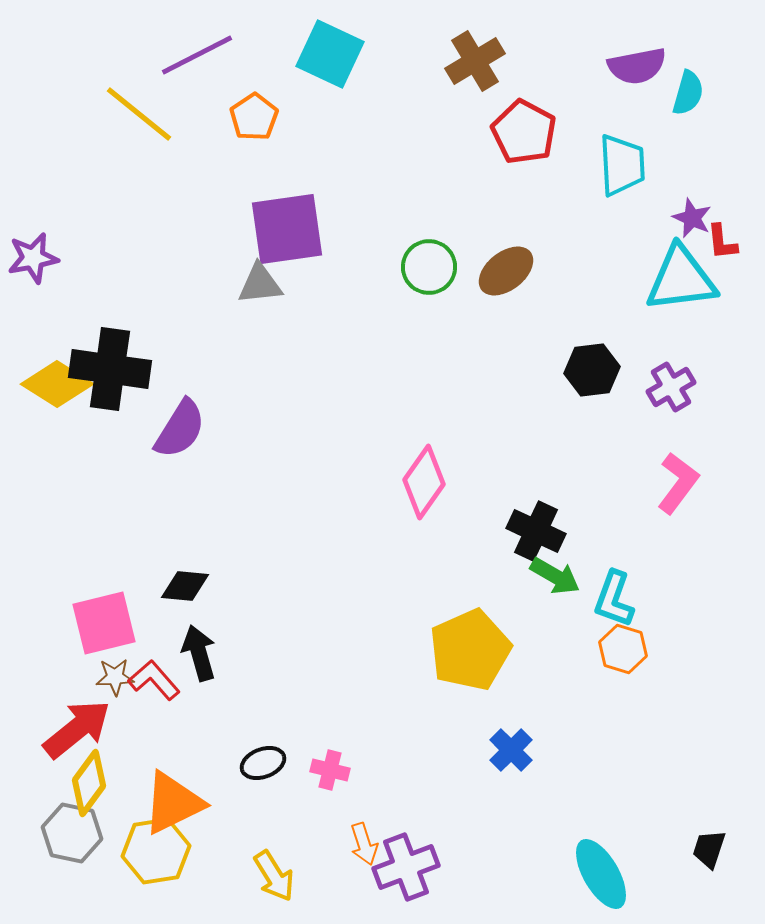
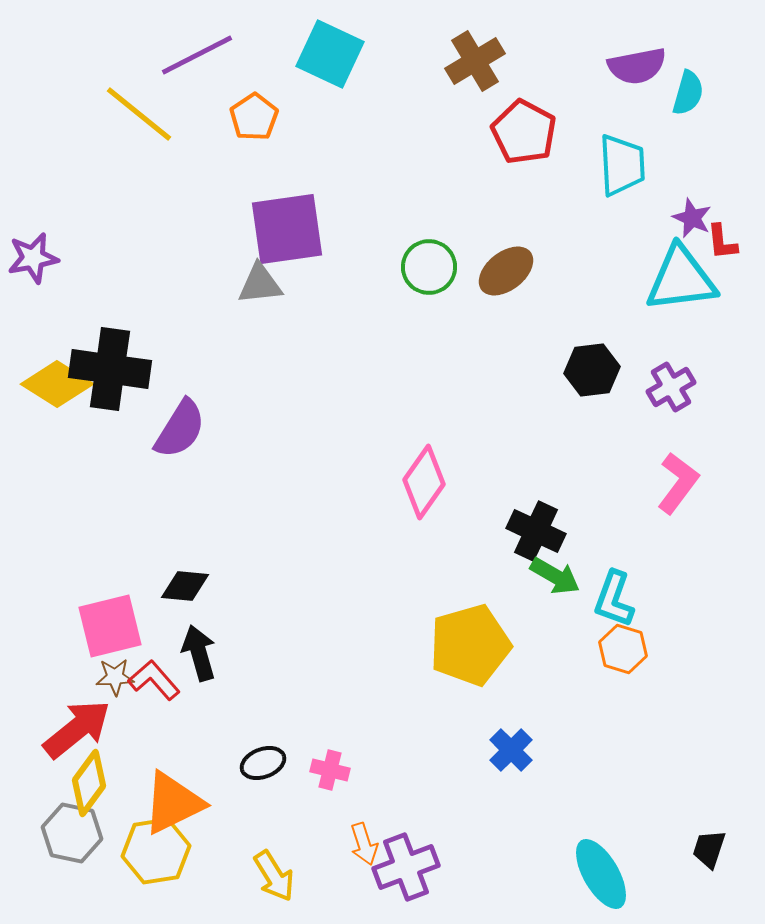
pink square at (104, 623): moved 6 px right, 3 px down
yellow pentagon at (470, 650): moved 5 px up; rotated 8 degrees clockwise
